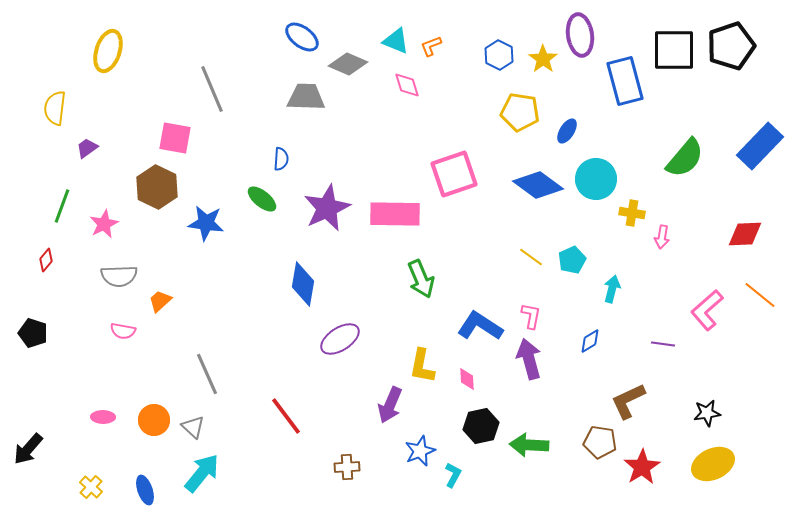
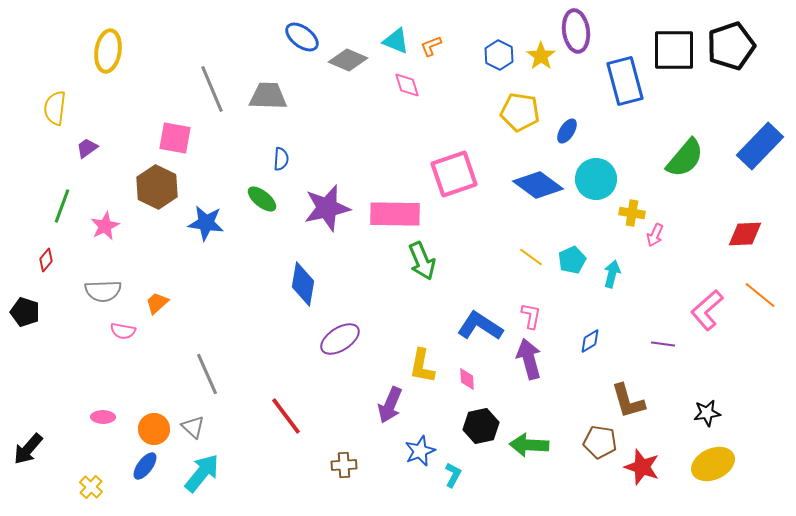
purple ellipse at (580, 35): moved 4 px left, 4 px up
yellow ellipse at (108, 51): rotated 9 degrees counterclockwise
yellow star at (543, 59): moved 2 px left, 3 px up
gray diamond at (348, 64): moved 4 px up
gray trapezoid at (306, 97): moved 38 px left, 1 px up
purple star at (327, 208): rotated 12 degrees clockwise
pink star at (104, 224): moved 1 px right, 2 px down
pink arrow at (662, 237): moved 7 px left, 2 px up; rotated 15 degrees clockwise
gray semicircle at (119, 276): moved 16 px left, 15 px down
green arrow at (421, 279): moved 1 px right, 18 px up
cyan arrow at (612, 289): moved 15 px up
orange trapezoid at (160, 301): moved 3 px left, 2 px down
black pentagon at (33, 333): moved 8 px left, 21 px up
brown L-shape at (628, 401): rotated 81 degrees counterclockwise
orange circle at (154, 420): moved 9 px down
brown cross at (347, 467): moved 3 px left, 2 px up
red star at (642, 467): rotated 21 degrees counterclockwise
blue ellipse at (145, 490): moved 24 px up; rotated 56 degrees clockwise
